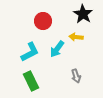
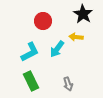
gray arrow: moved 8 px left, 8 px down
